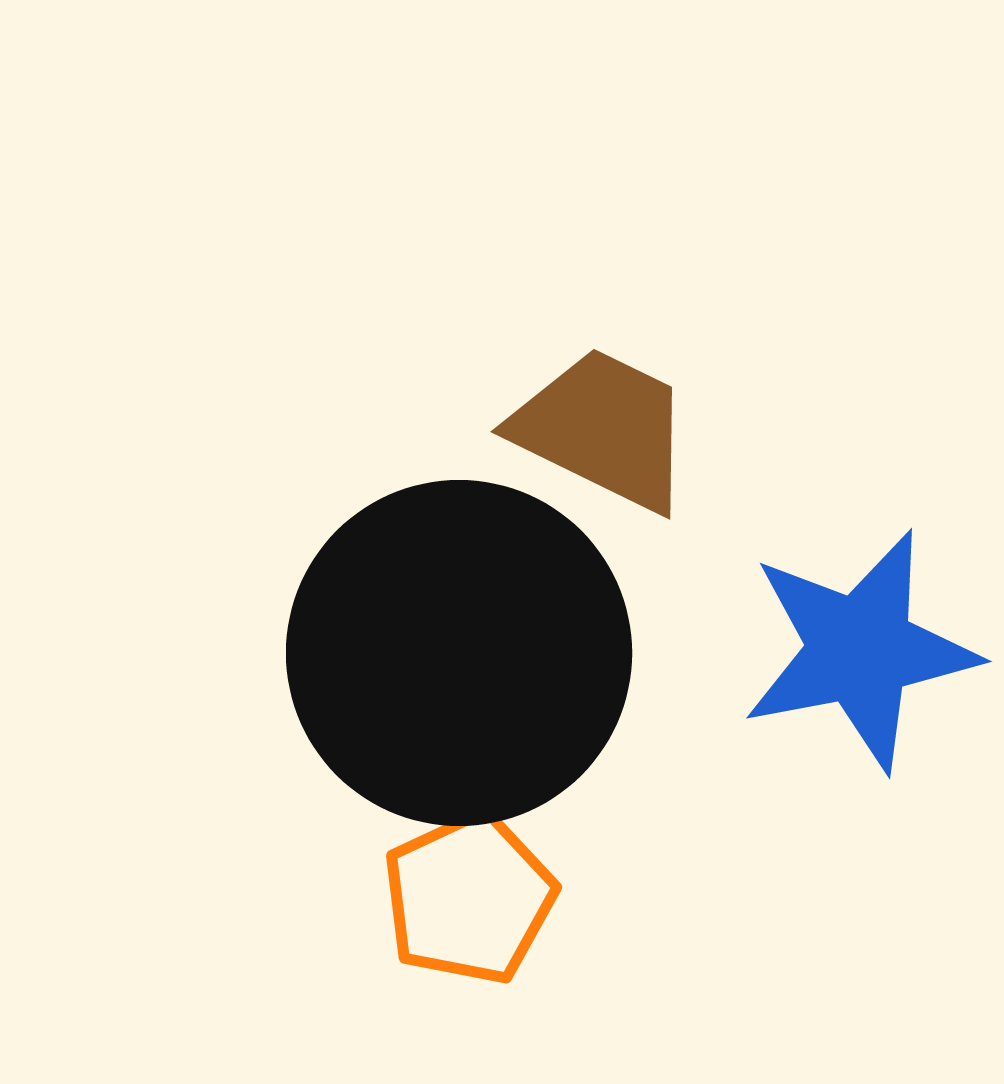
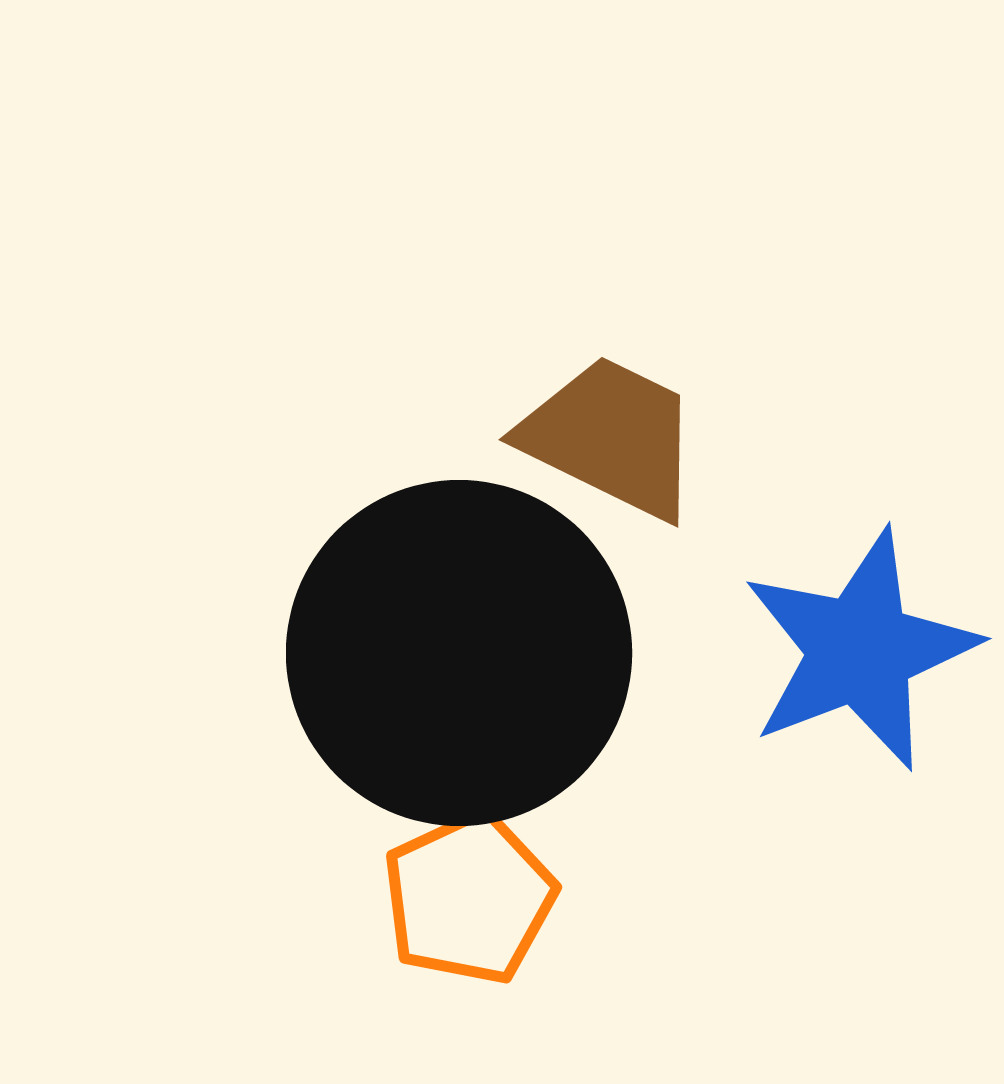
brown trapezoid: moved 8 px right, 8 px down
blue star: rotated 10 degrees counterclockwise
